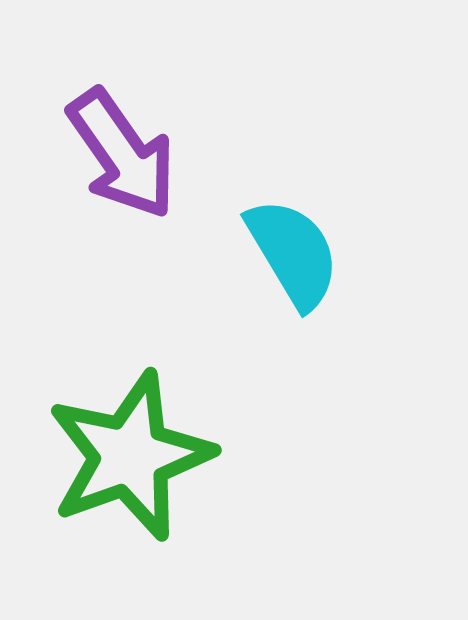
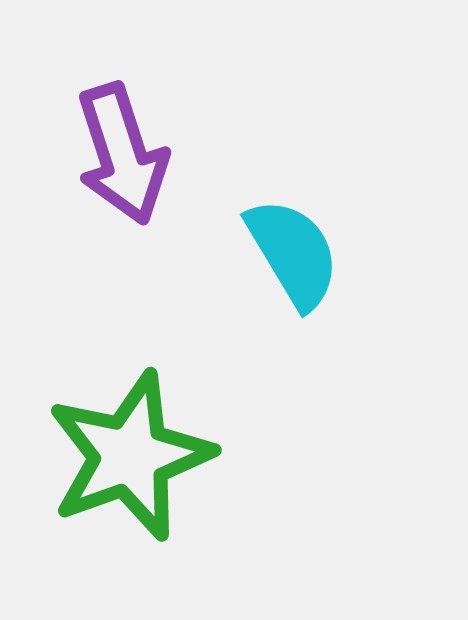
purple arrow: rotated 17 degrees clockwise
